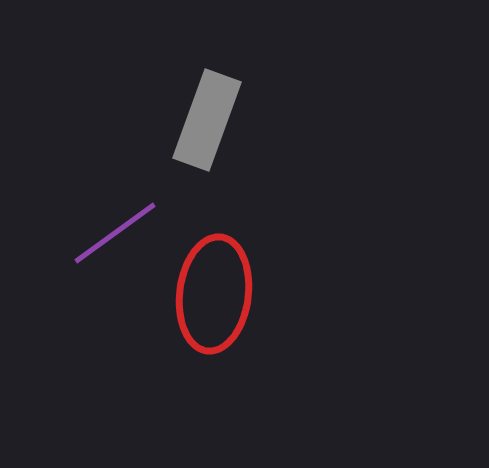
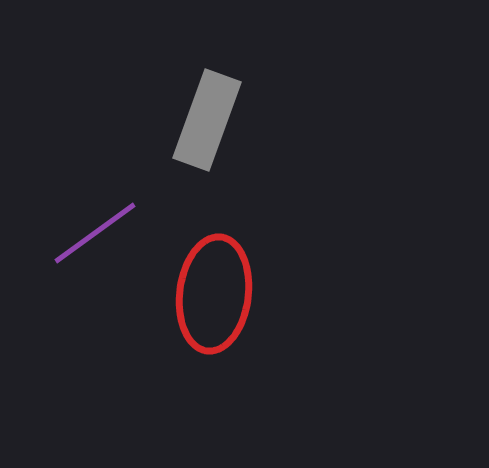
purple line: moved 20 px left
